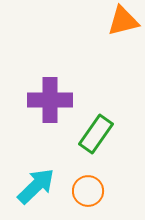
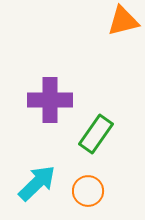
cyan arrow: moved 1 px right, 3 px up
